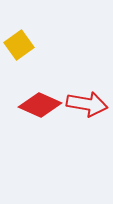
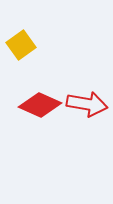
yellow square: moved 2 px right
